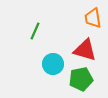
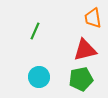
red triangle: rotated 30 degrees counterclockwise
cyan circle: moved 14 px left, 13 px down
